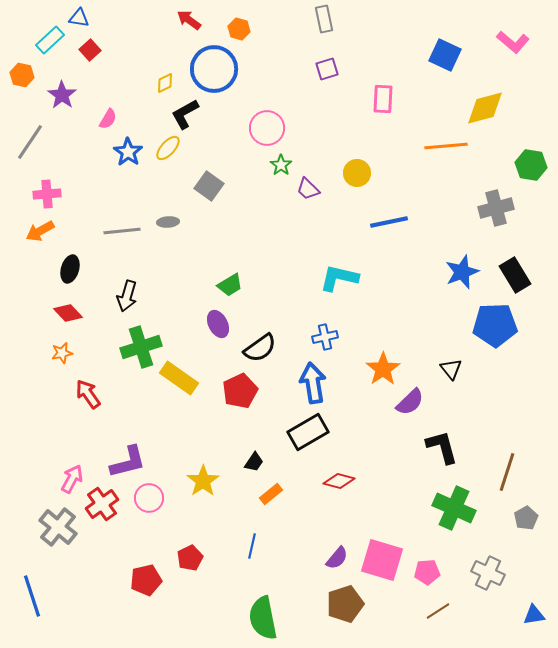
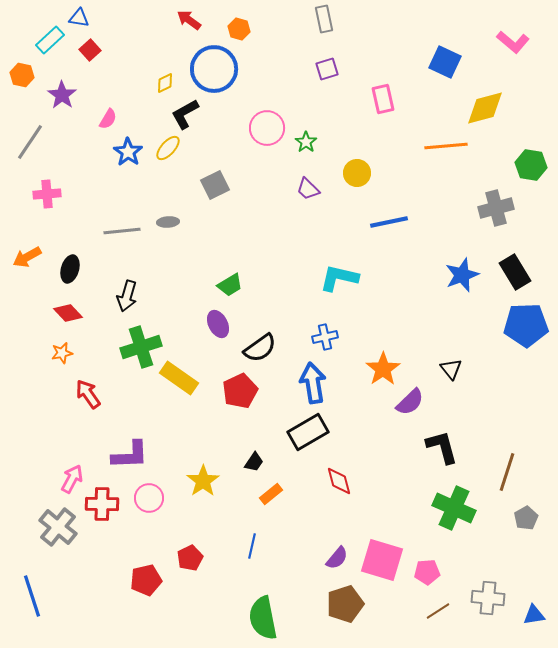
blue square at (445, 55): moved 7 px down
pink rectangle at (383, 99): rotated 16 degrees counterclockwise
green star at (281, 165): moved 25 px right, 23 px up
gray square at (209, 186): moved 6 px right, 1 px up; rotated 28 degrees clockwise
orange arrow at (40, 231): moved 13 px left, 26 px down
blue star at (462, 272): moved 3 px down
black rectangle at (515, 275): moved 3 px up
blue pentagon at (495, 325): moved 31 px right
purple L-shape at (128, 462): moved 2 px right, 7 px up; rotated 12 degrees clockwise
red diamond at (339, 481): rotated 60 degrees clockwise
red cross at (102, 504): rotated 36 degrees clockwise
gray cross at (488, 573): moved 25 px down; rotated 20 degrees counterclockwise
